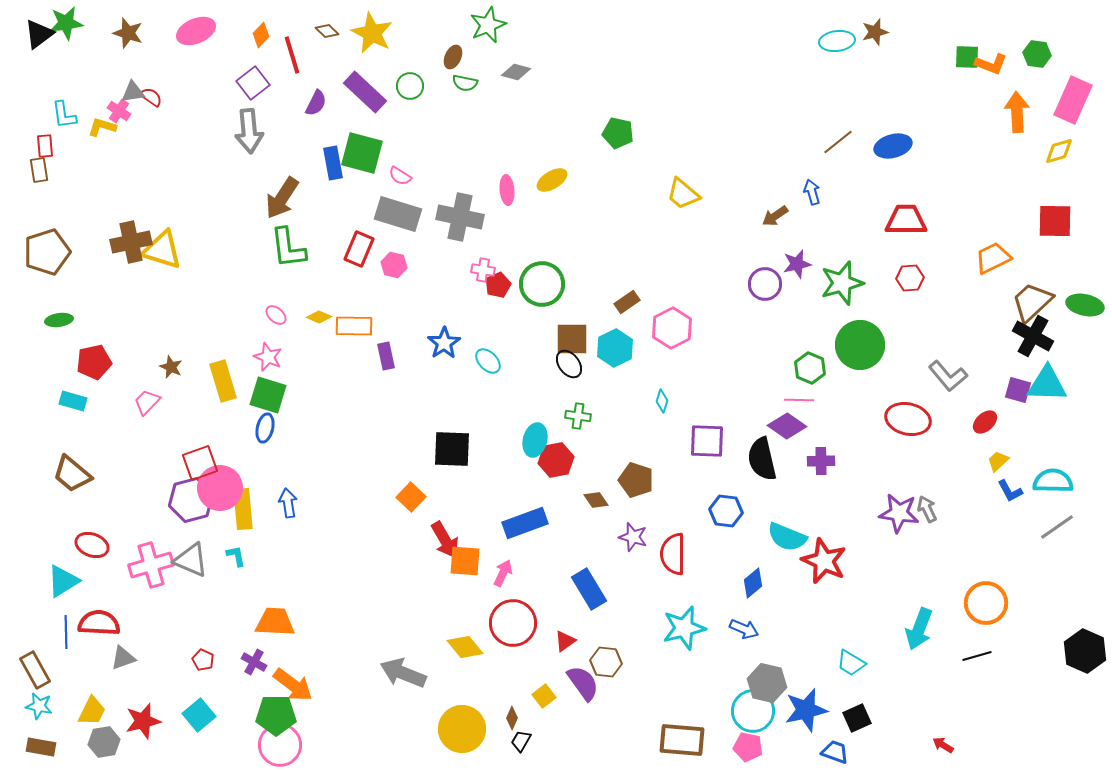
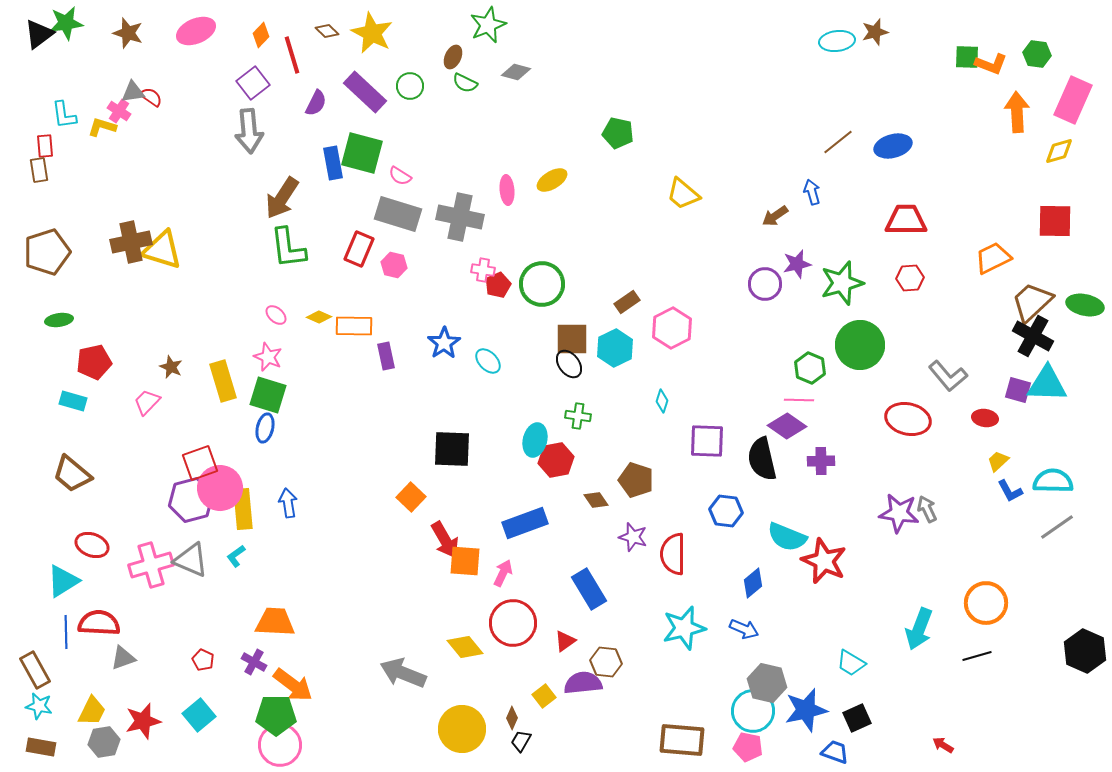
green semicircle at (465, 83): rotated 15 degrees clockwise
red ellipse at (985, 422): moved 4 px up; rotated 50 degrees clockwise
cyan L-shape at (236, 556): rotated 115 degrees counterclockwise
purple semicircle at (583, 683): rotated 60 degrees counterclockwise
